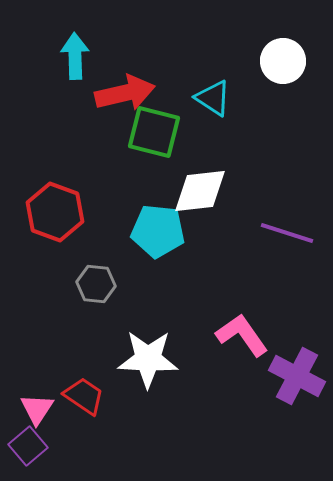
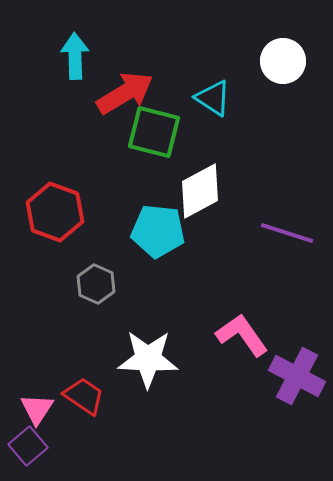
red arrow: rotated 18 degrees counterclockwise
white diamond: rotated 22 degrees counterclockwise
gray hexagon: rotated 18 degrees clockwise
